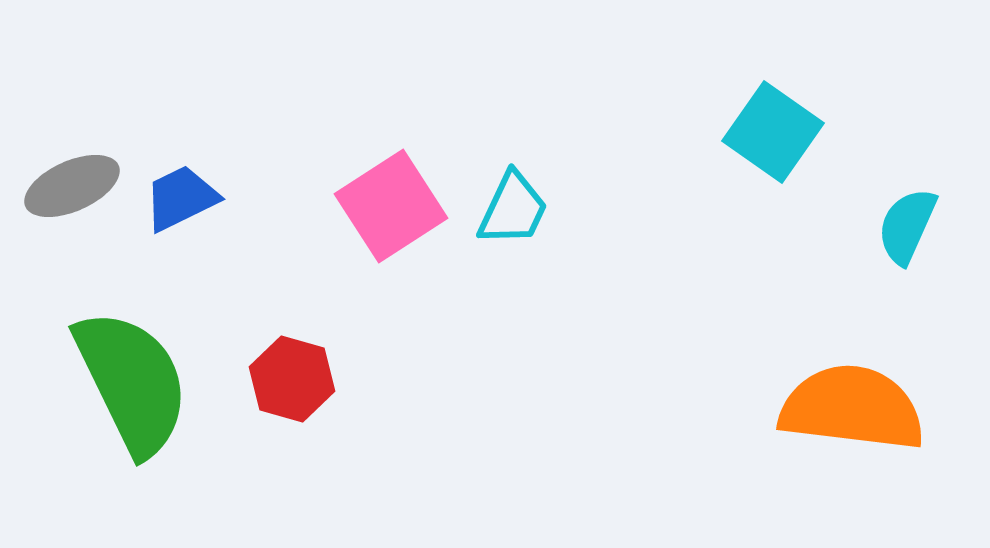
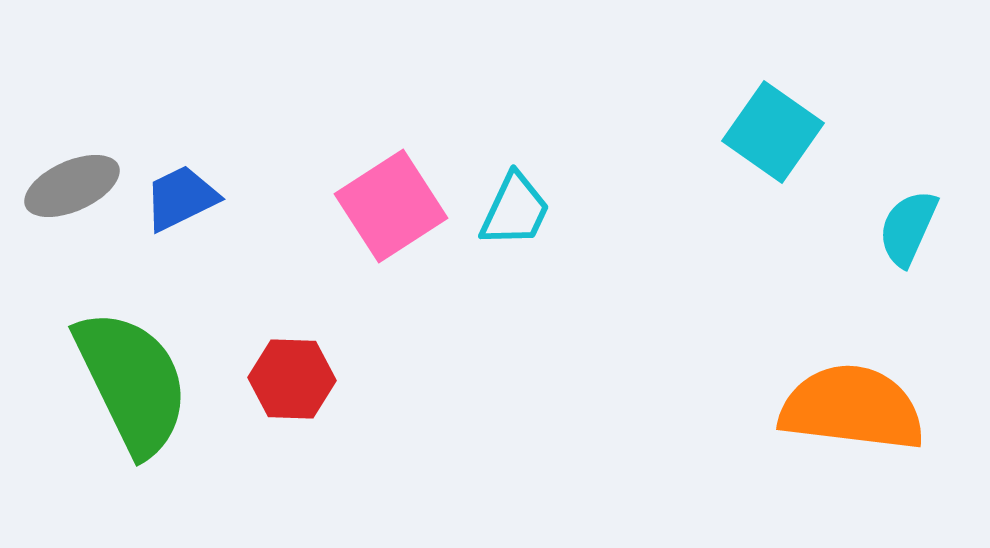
cyan trapezoid: moved 2 px right, 1 px down
cyan semicircle: moved 1 px right, 2 px down
red hexagon: rotated 14 degrees counterclockwise
